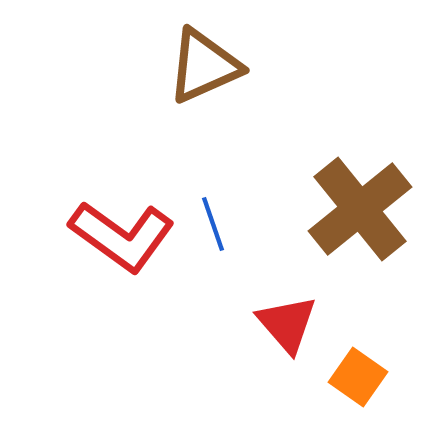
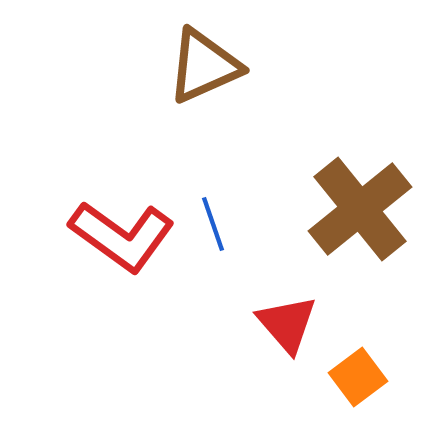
orange square: rotated 18 degrees clockwise
